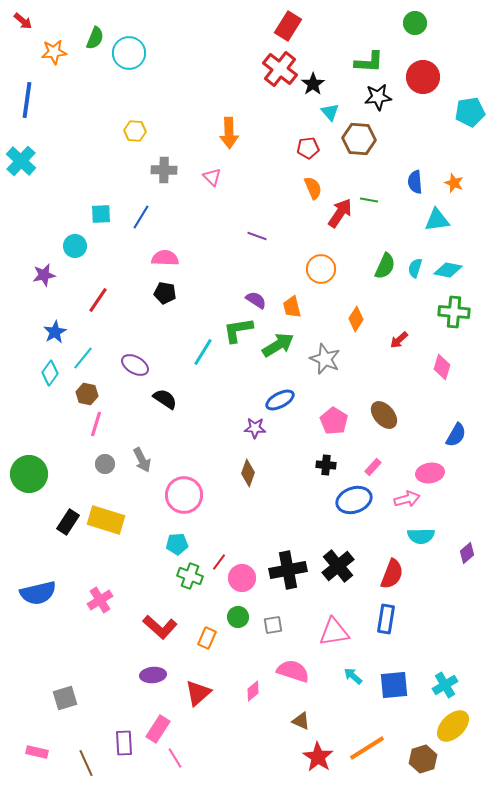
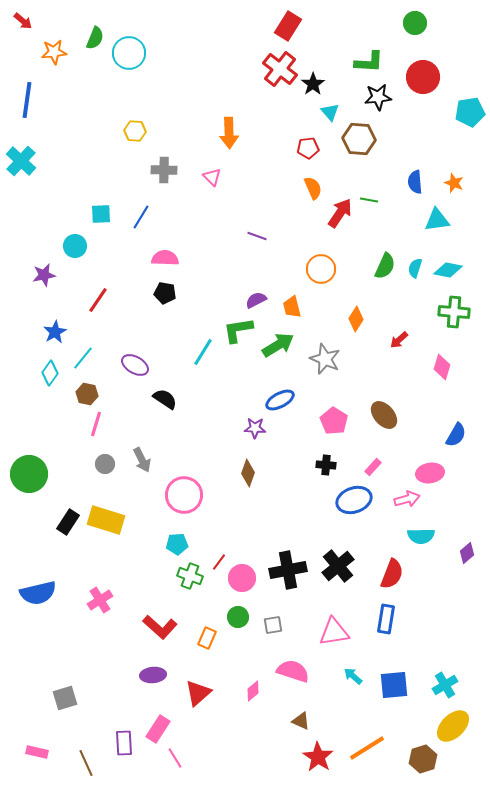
purple semicircle at (256, 300): rotated 60 degrees counterclockwise
